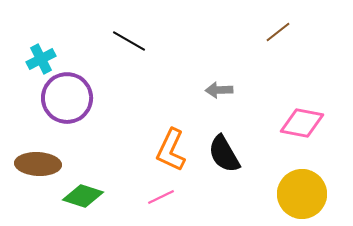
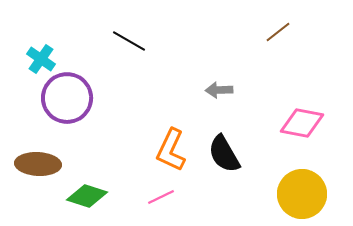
cyan cross: rotated 28 degrees counterclockwise
green diamond: moved 4 px right
